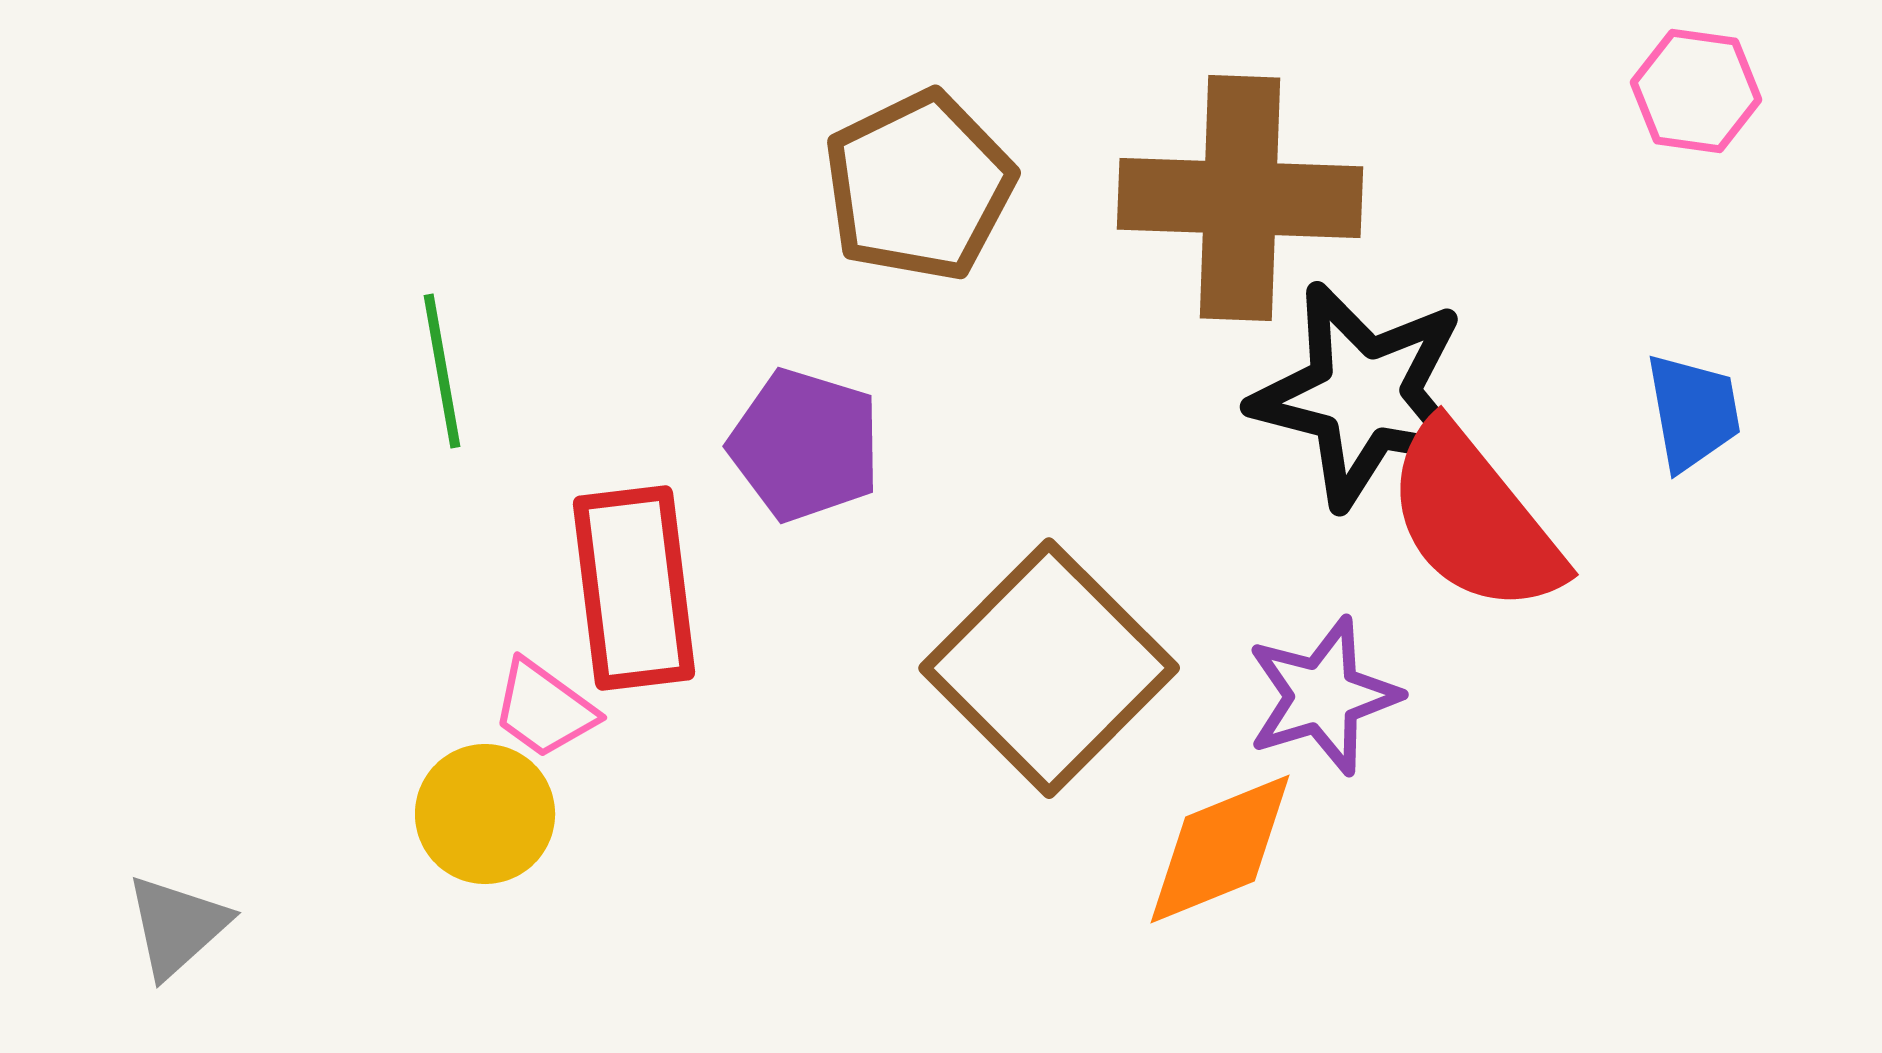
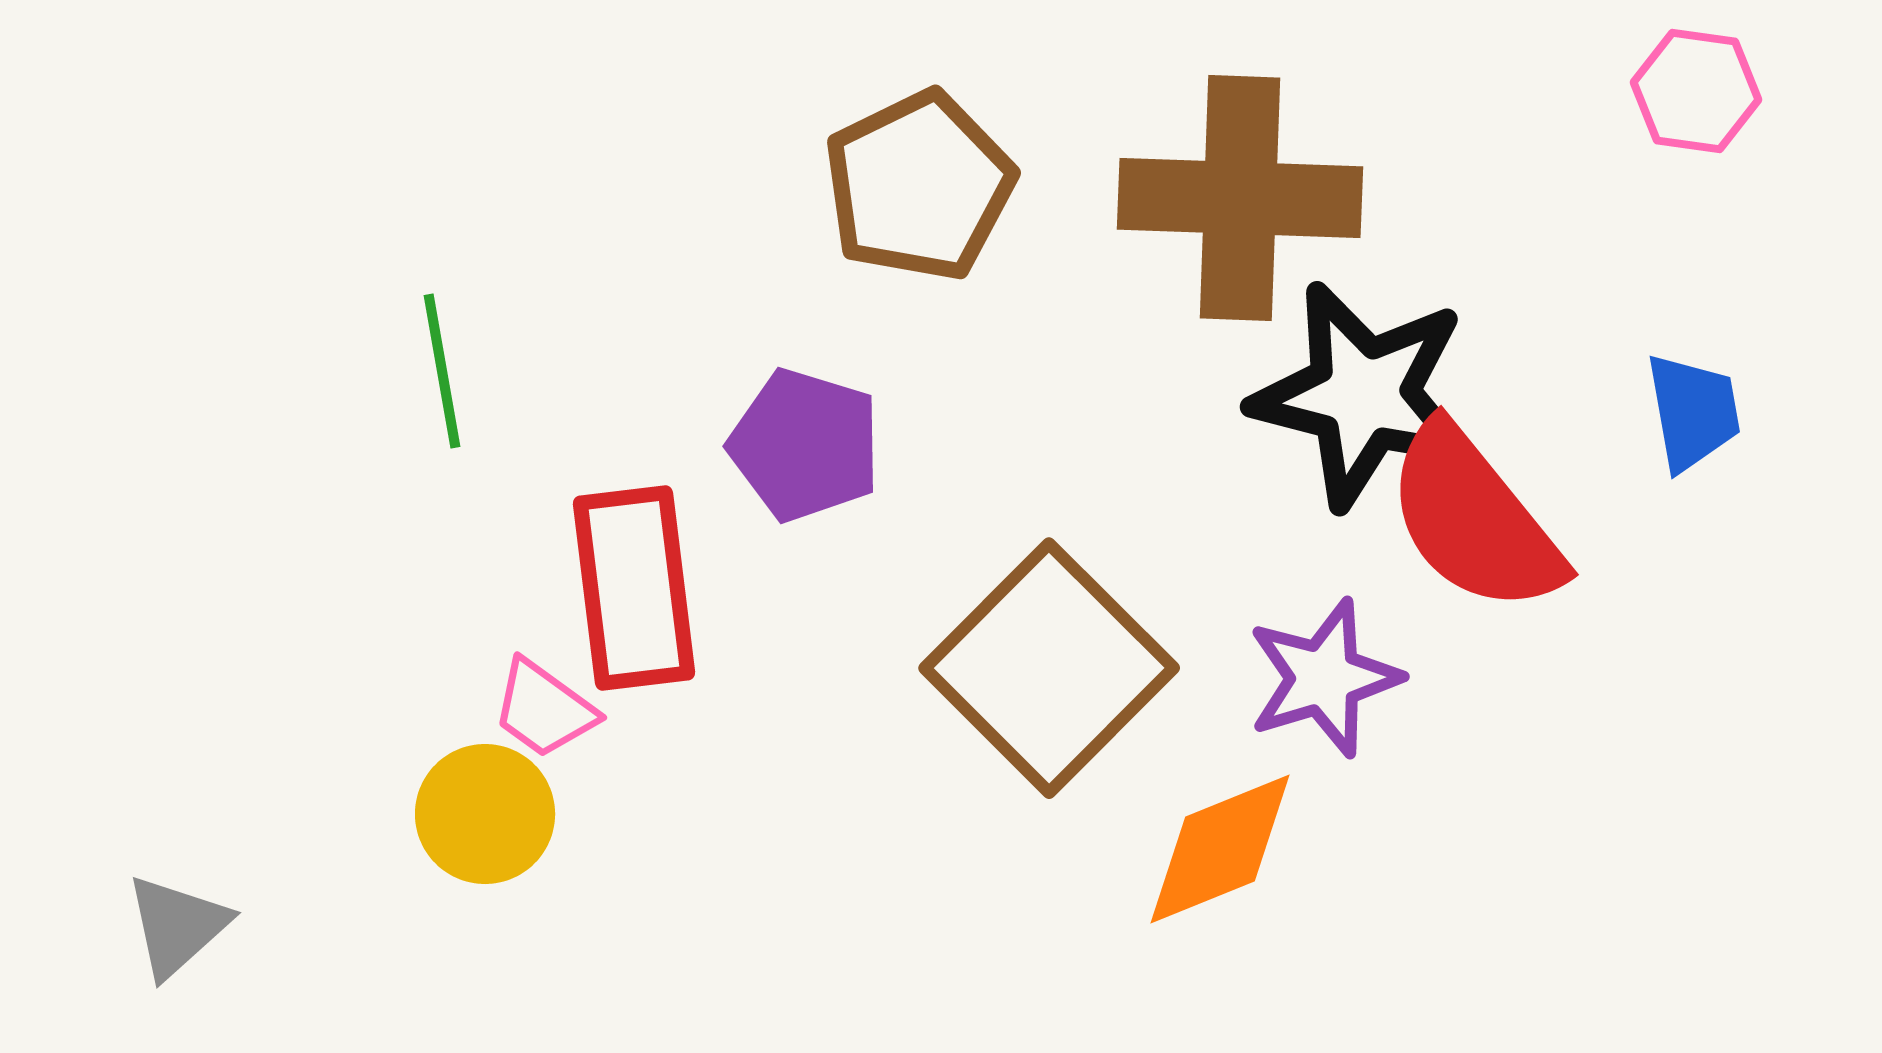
purple star: moved 1 px right, 18 px up
